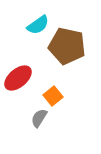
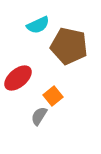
cyan semicircle: rotated 10 degrees clockwise
brown pentagon: moved 2 px right
gray semicircle: moved 2 px up
